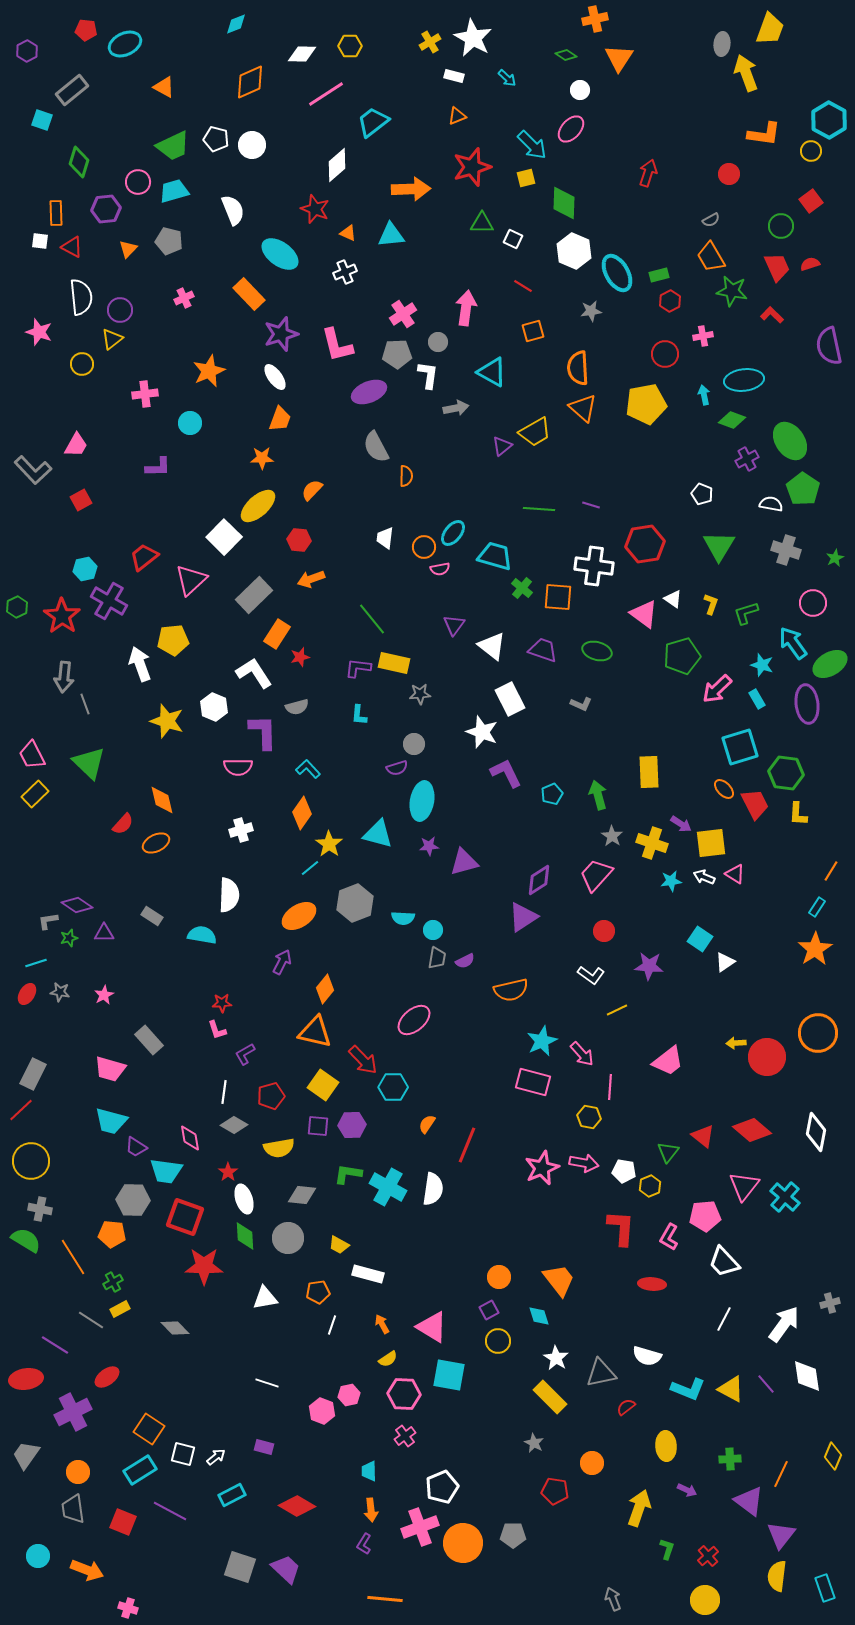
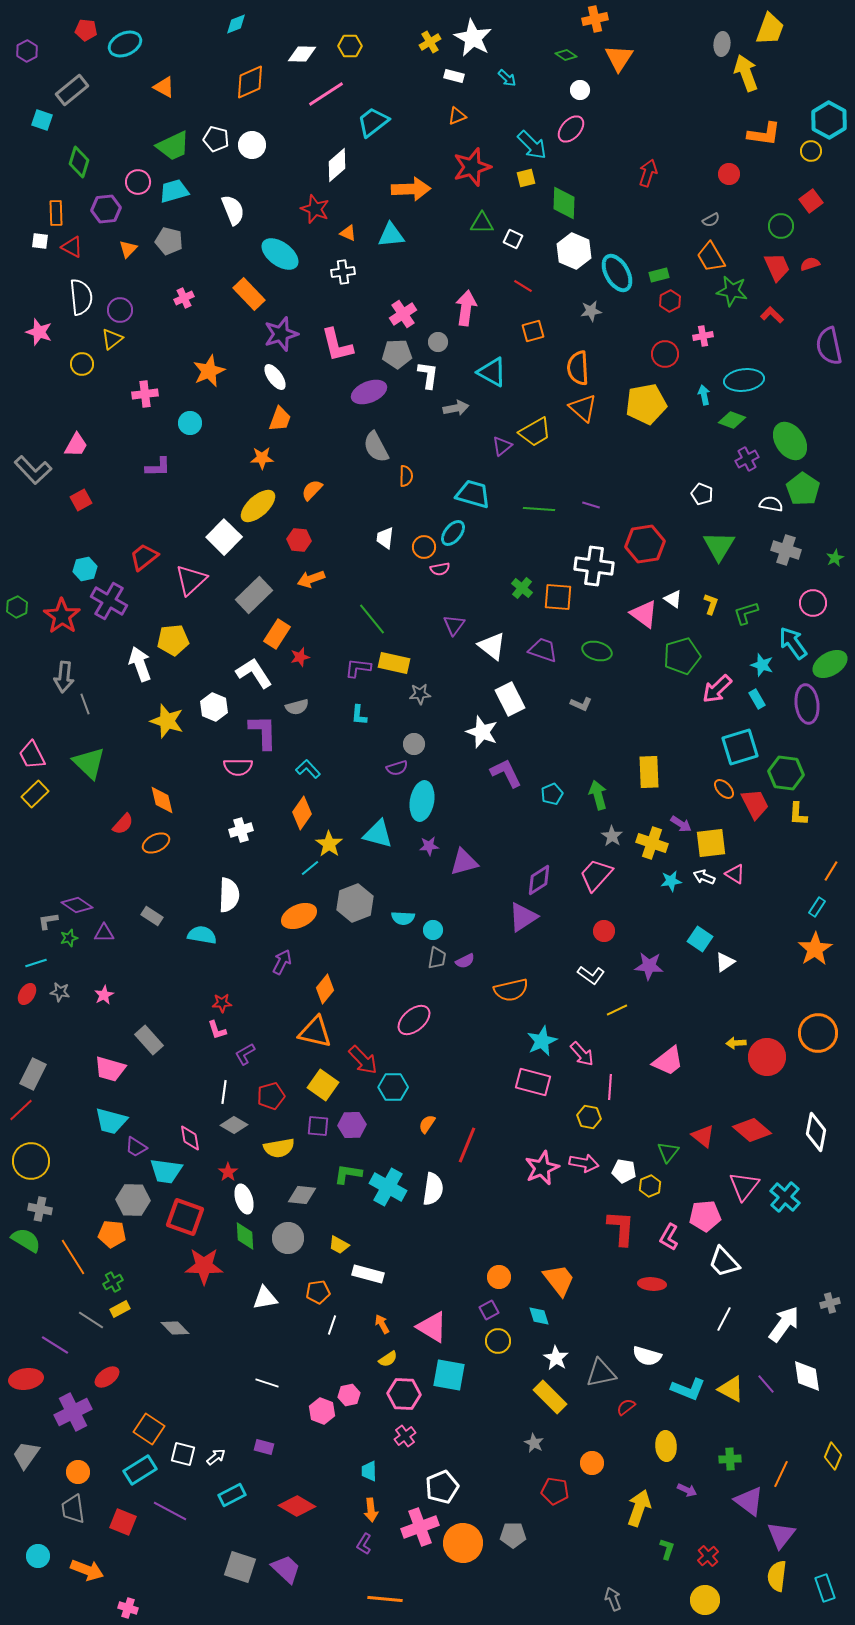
white cross at (345, 272): moved 2 px left; rotated 15 degrees clockwise
cyan trapezoid at (495, 556): moved 22 px left, 62 px up
orange ellipse at (299, 916): rotated 8 degrees clockwise
